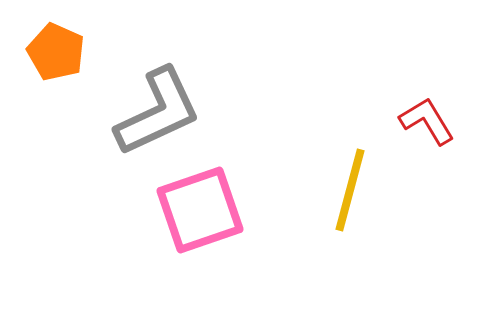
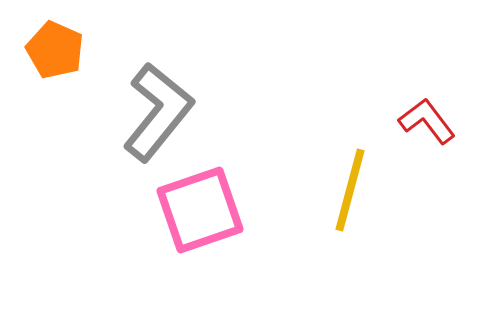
orange pentagon: moved 1 px left, 2 px up
gray L-shape: rotated 26 degrees counterclockwise
red L-shape: rotated 6 degrees counterclockwise
